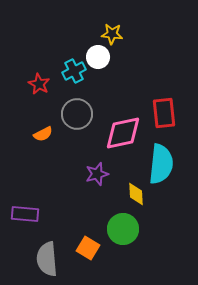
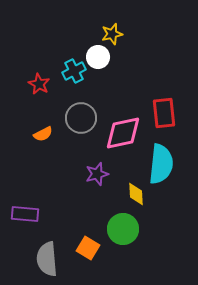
yellow star: rotated 20 degrees counterclockwise
gray circle: moved 4 px right, 4 px down
